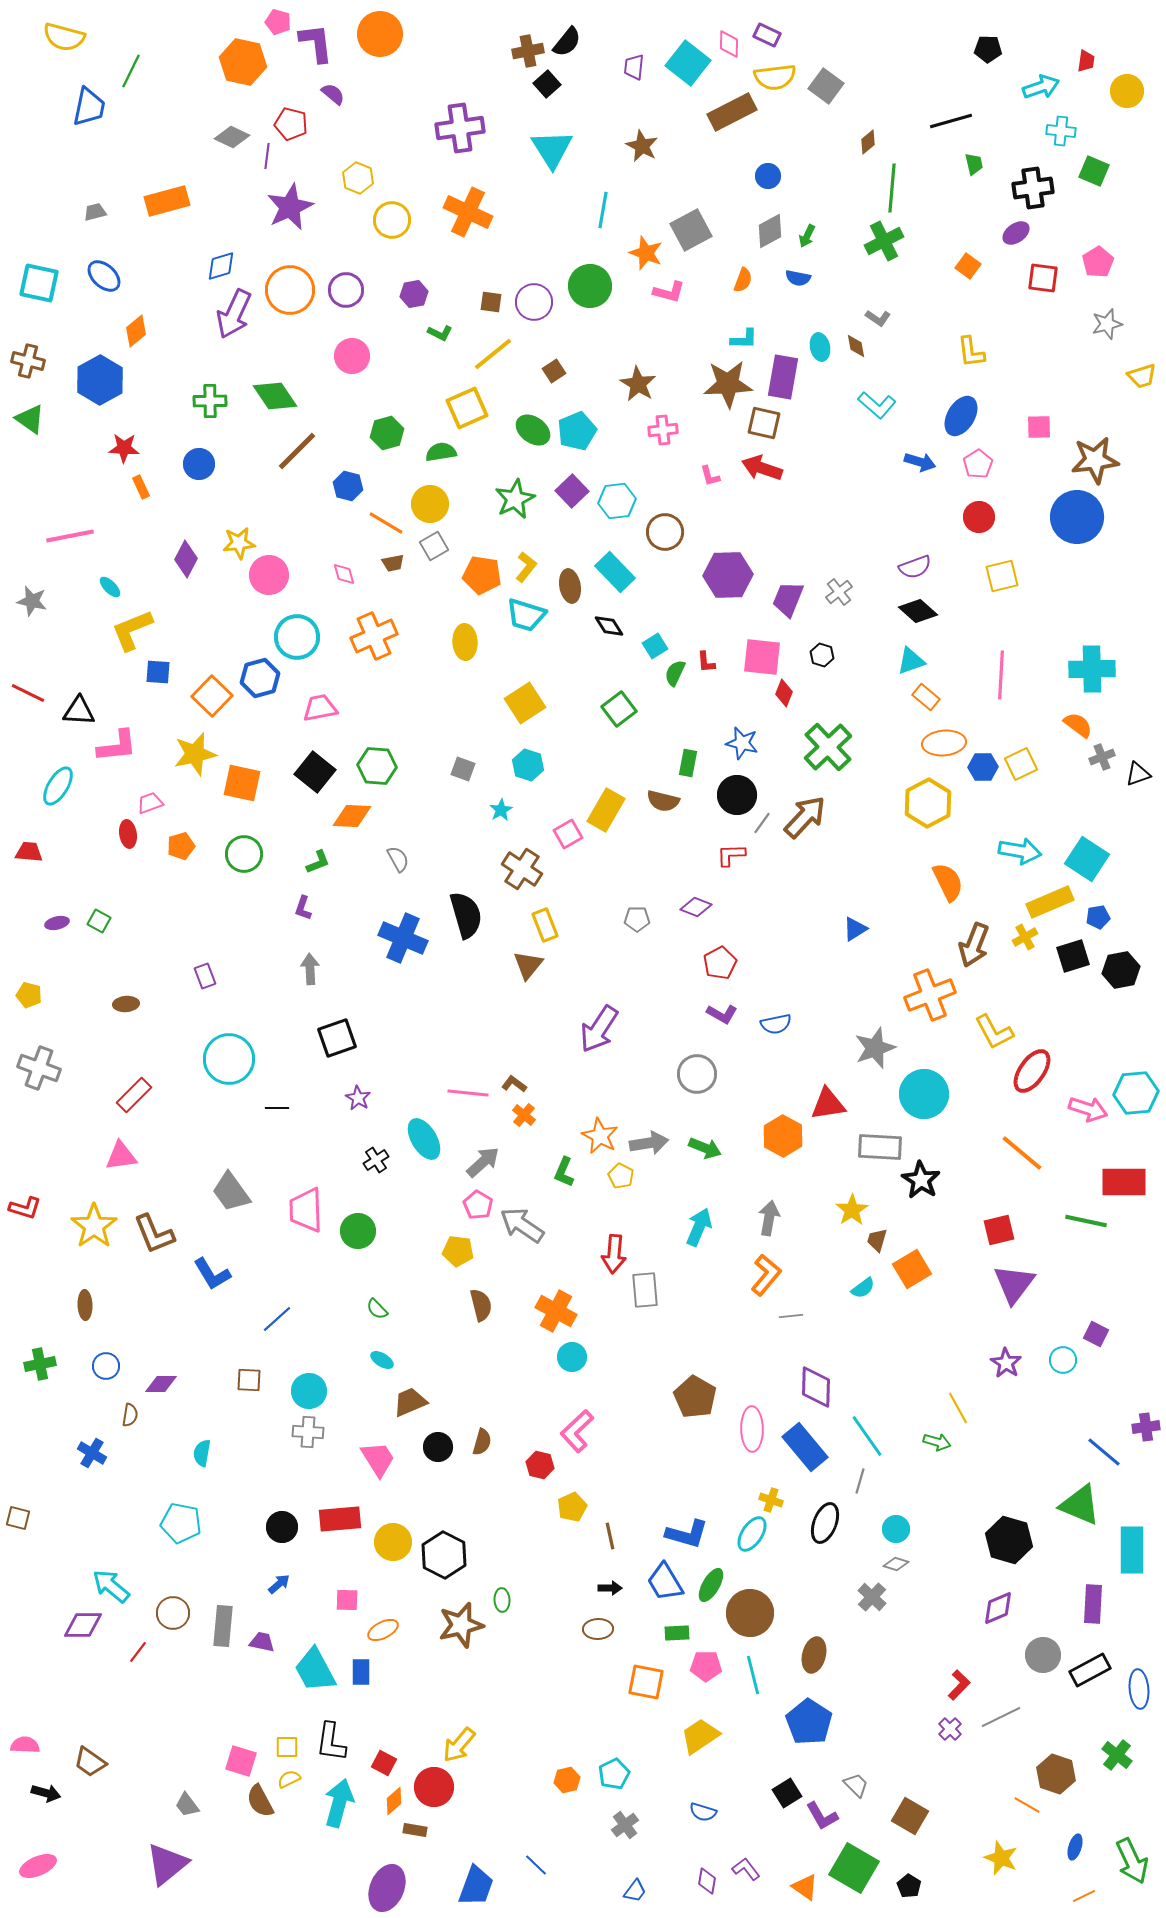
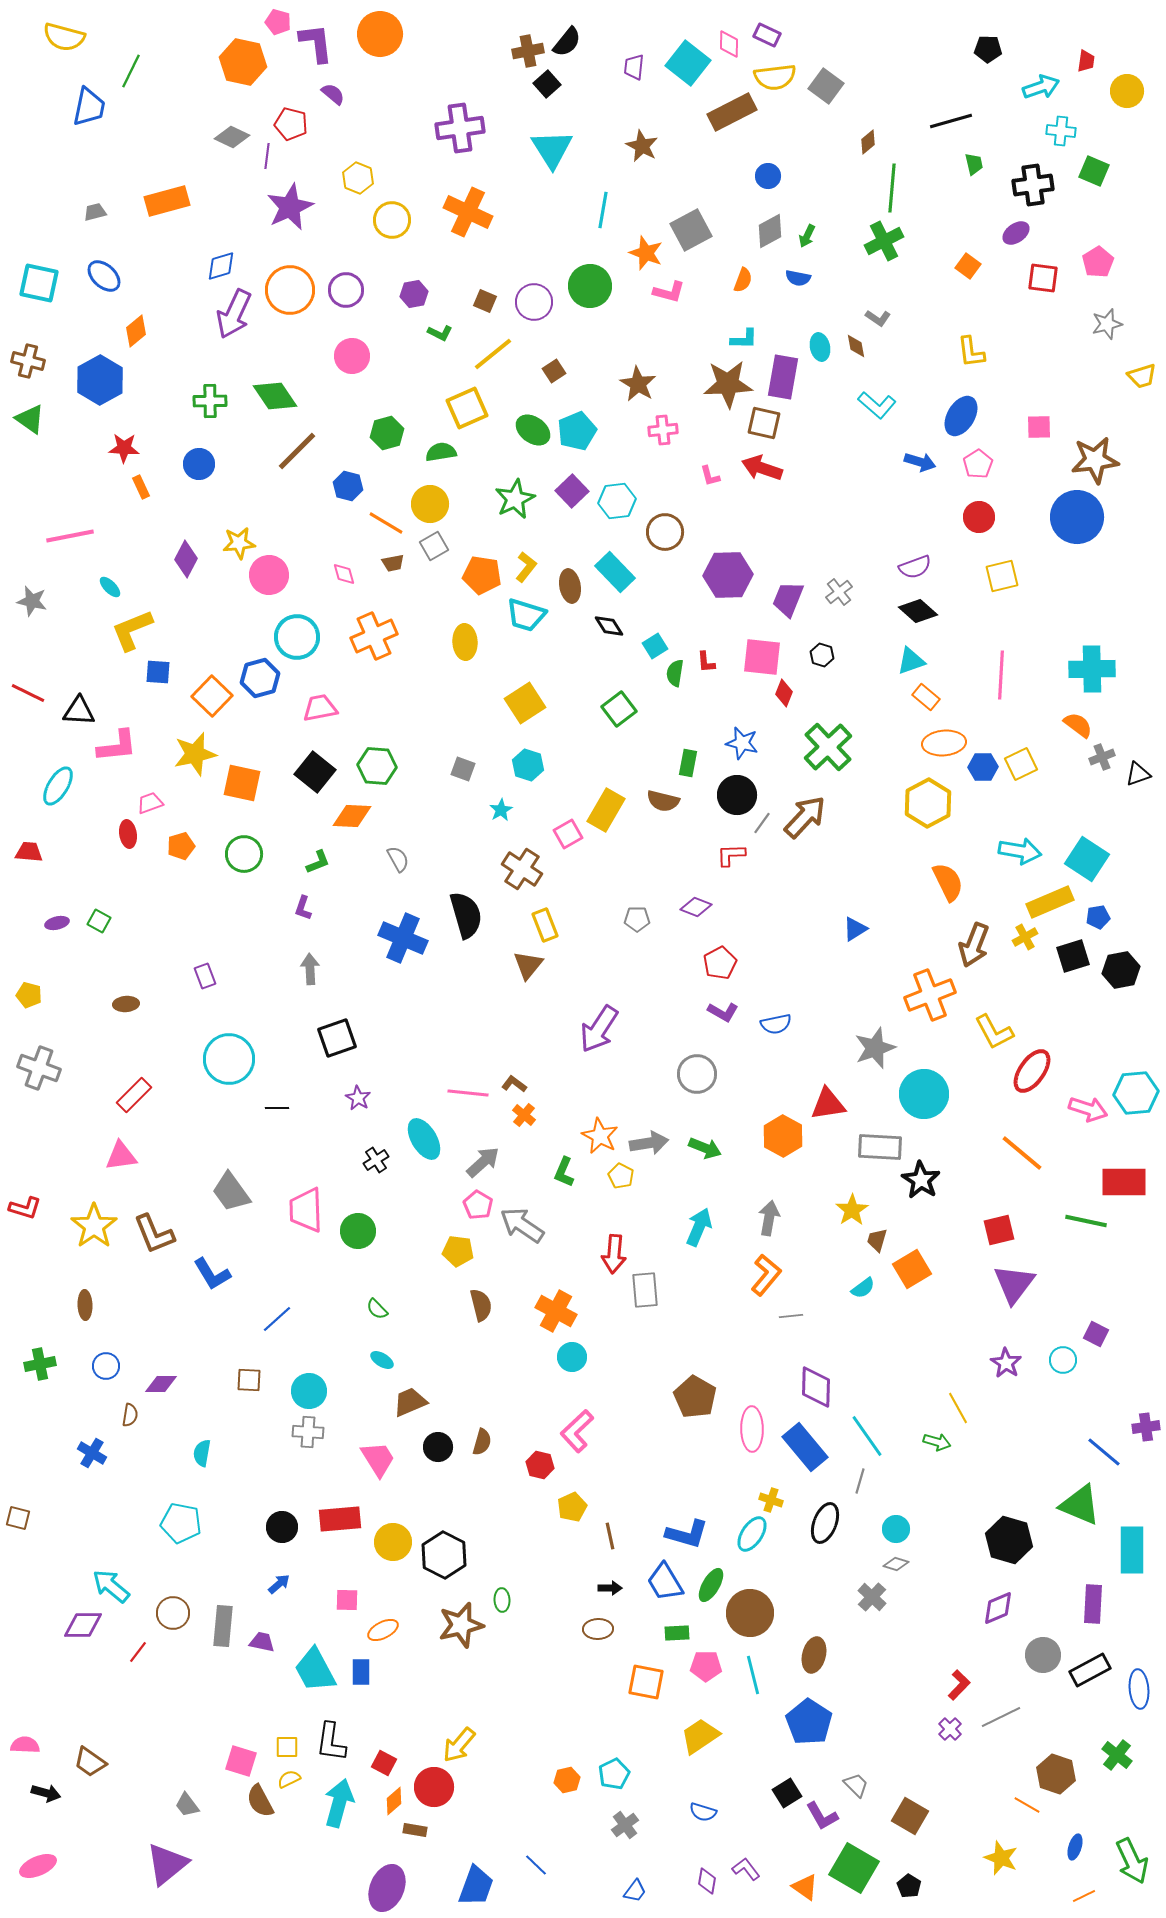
black cross at (1033, 188): moved 3 px up
brown square at (491, 302): moved 6 px left, 1 px up; rotated 15 degrees clockwise
green semicircle at (675, 673): rotated 16 degrees counterclockwise
purple L-shape at (722, 1014): moved 1 px right, 2 px up
